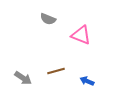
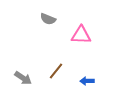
pink triangle: rotated 20 degrees counterclockwise
brown line: rotated 36 degrees counterclockwise
blue arrow: rotated 24 degrees counterclockwise
